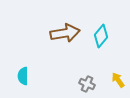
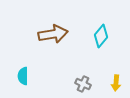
brown arrow: moved 12 px left, 1 px down
yellow arrow: moved 2 px left, 3 px down; rotated 140 degrees counterclockwise
gray cross: moved 4 px left
